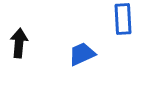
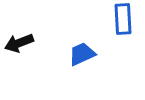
black arrow: rotated 116 degrees counterclockwise
